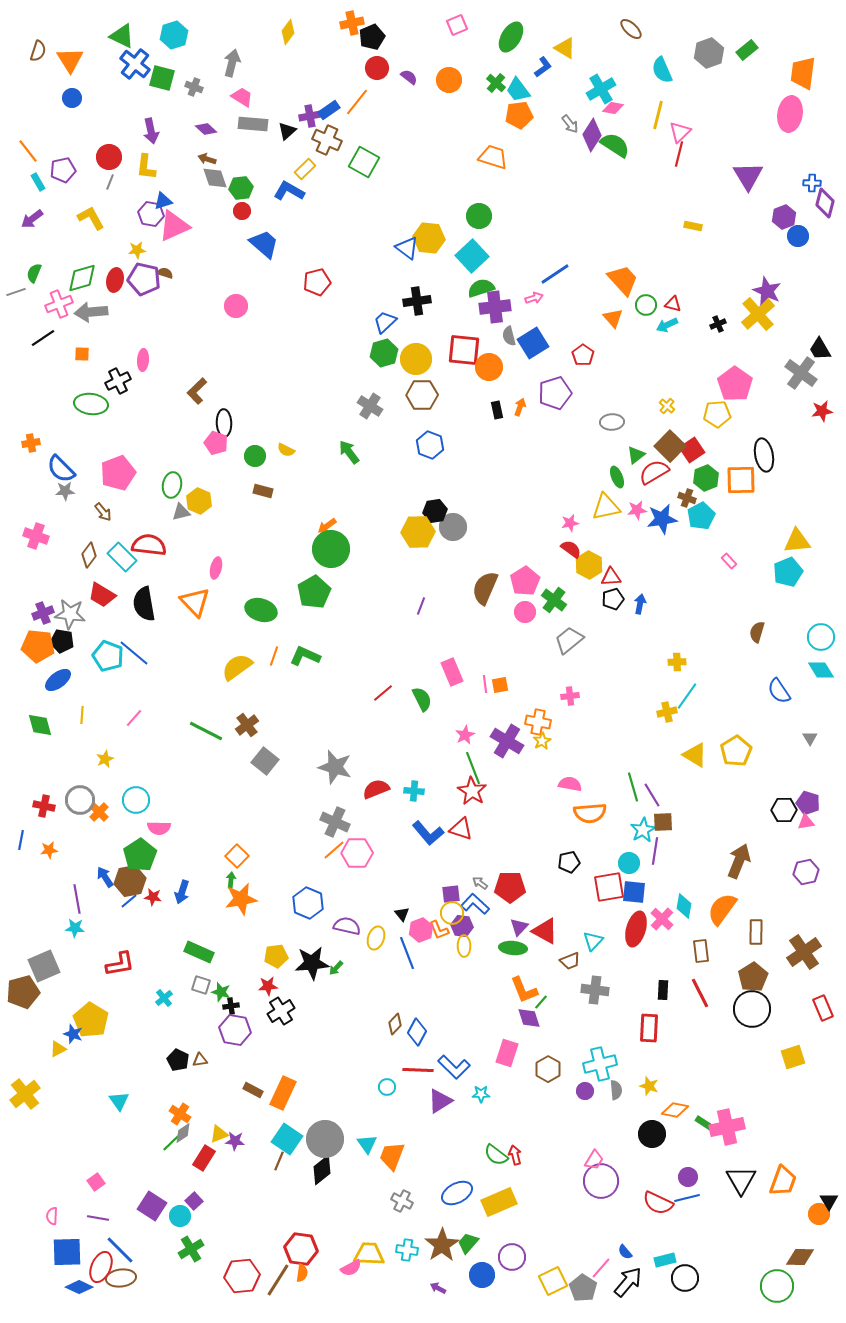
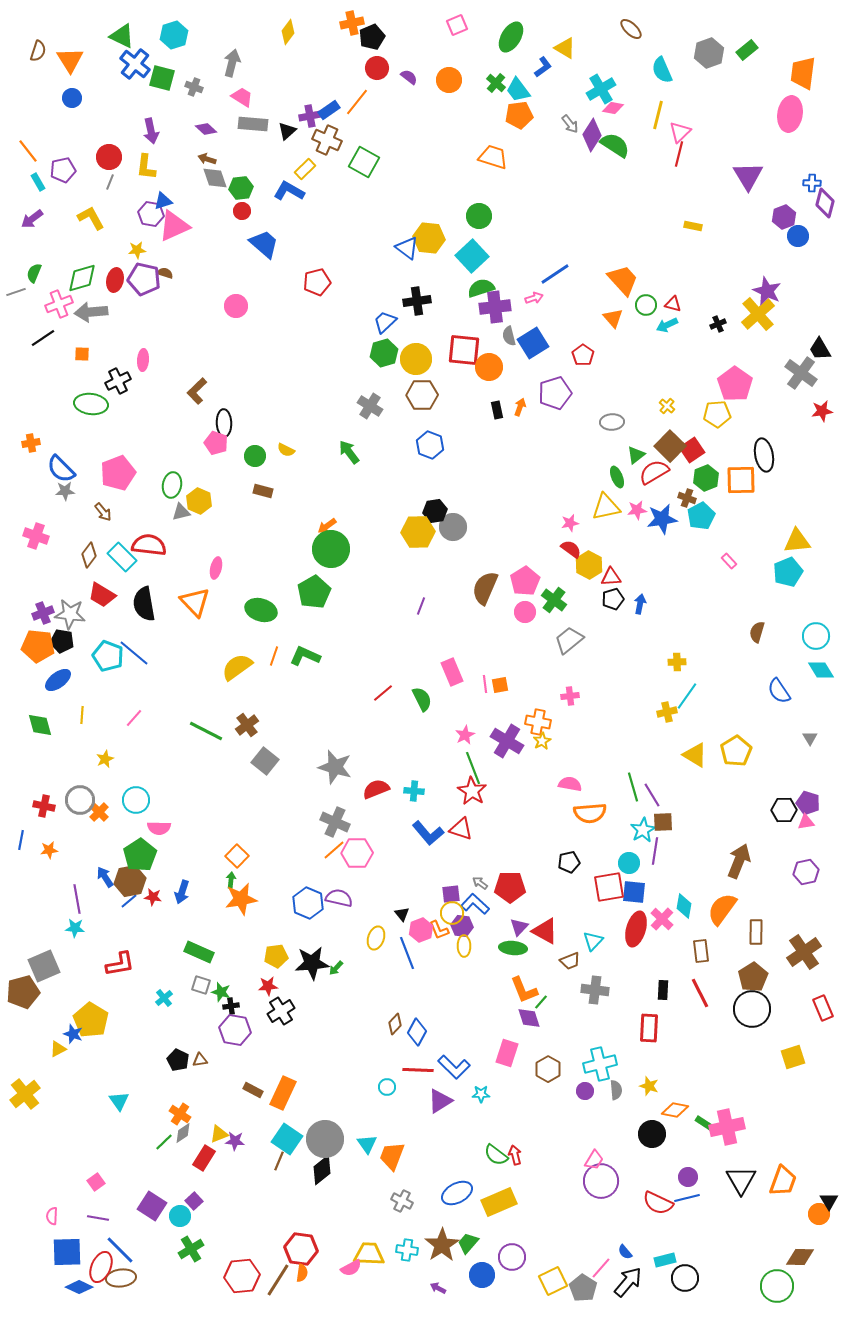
cyan circle at (821, 637): moved 5 px left, 1 px up
purple semicircle at (347, 926): moved 8 px left, 28 px up
green line at (171, 1143): moved 7 px left, 1 px up
